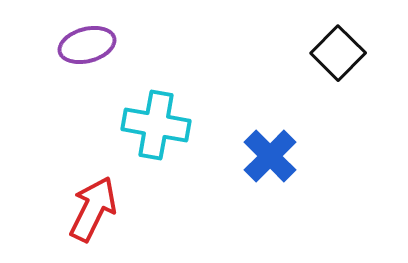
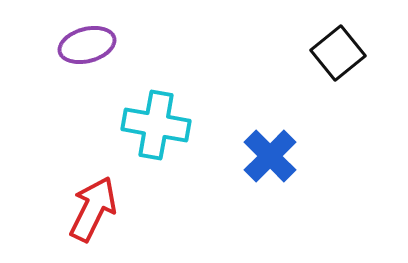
black square: rotated 6 degrees clockwise
